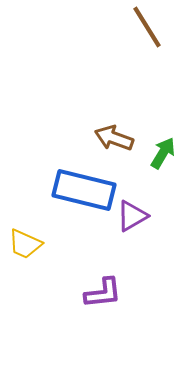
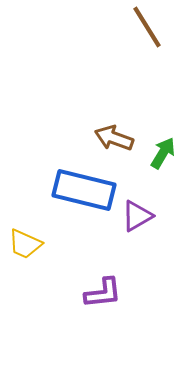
purple triangle: moved 5 px right
